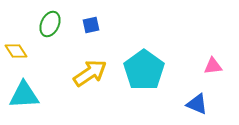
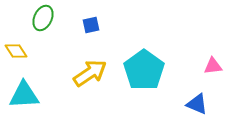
green ellipse: moved 7 px left, 6 px up
